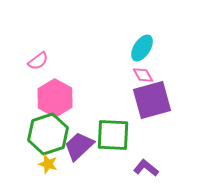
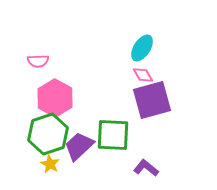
pink semicircle: rotated 35 degrees clockwise
yellow star: moved 2 px right; rotated 12 degrees clockwise
